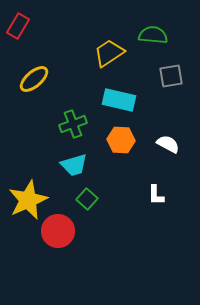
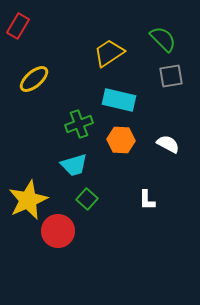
green semicircle: moved 10 px right, 4 px down; rotated 40 degrees clockwise
green cross: moved 6 px right
white L-shape: moved 9 px left, 5 px down
